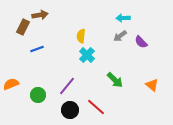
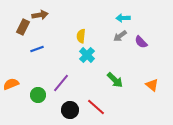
purple line: moved 6 px left, 3 px up
